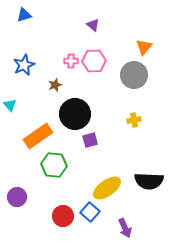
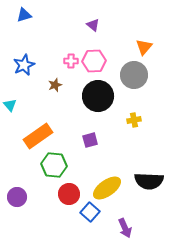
black circle: moved 23 px right, 18 px up
red circle: moved 6 px right, 22 px up
